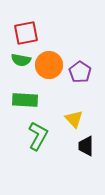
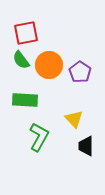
green semicircle: rotated 42 degrees clockwise
green L-shape: moved 1 px right, 1 px down
